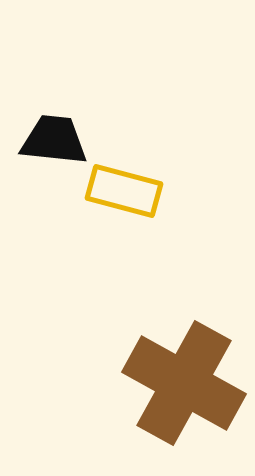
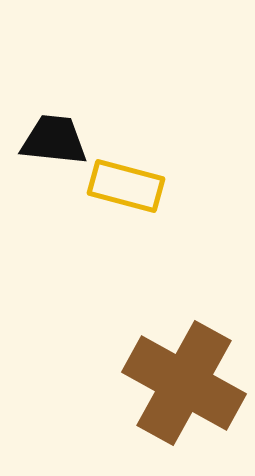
yellow rectangle: moved 2 px right, 5 px up
